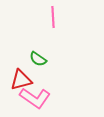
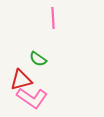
pink line: moved 1 px down
pink L-shape: moved 3 px left
